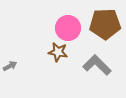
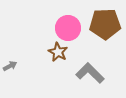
brown star: rotated 18 degrees clockwise
gray L-shape: moved 7 px left, 8 px down
